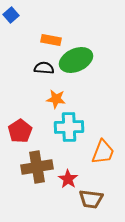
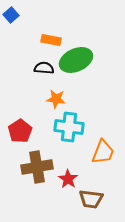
cyan cross: rotated 8 degrees clockwise
